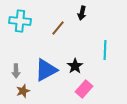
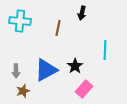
brown line: rotated 28 degrees counterclockwise
